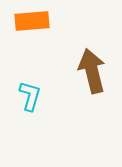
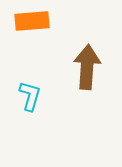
brown arrow: moved 5 px left, 4 px up; rotated 18 degrees clockwise
